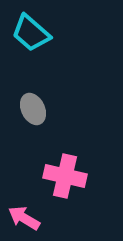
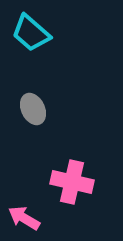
pink cross: moved 7 px right, 6 px down
